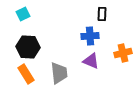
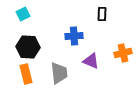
blue cross: moved 16 px left
orange rectangle: rotated 18 degrees clockwise
